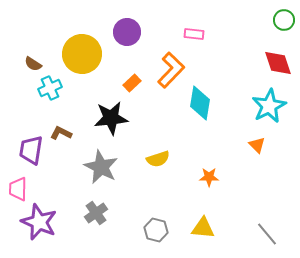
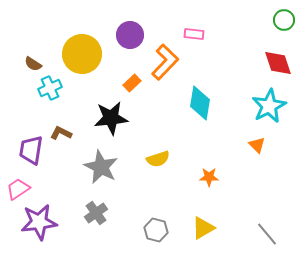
purple circle: moved 3 px right, 3 px down
orange L-shape: moved 6 px left, 8 px up
pink trapezoid: rotated 55 degrees clockwise
purple star: rotated 30 degrees counterclockwise
yellow triangle: rotated 35 degrees counterclockwise
